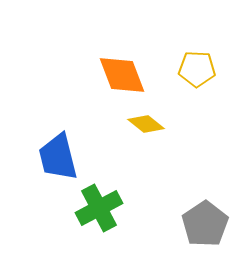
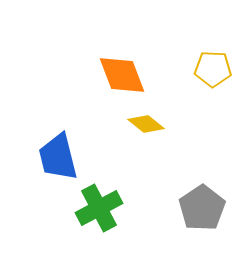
yellow pentagon: moved 16 px right
gray pentagon: moved 3 px left, 16 px up
